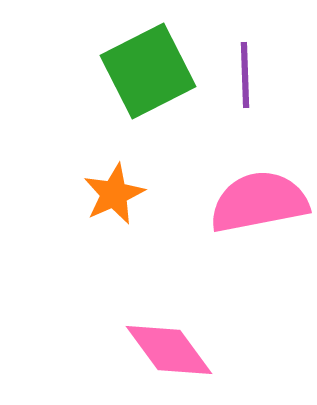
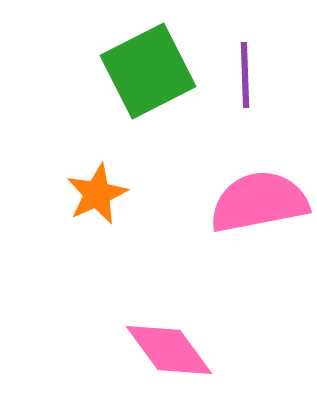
orange star: moved 17 px left
